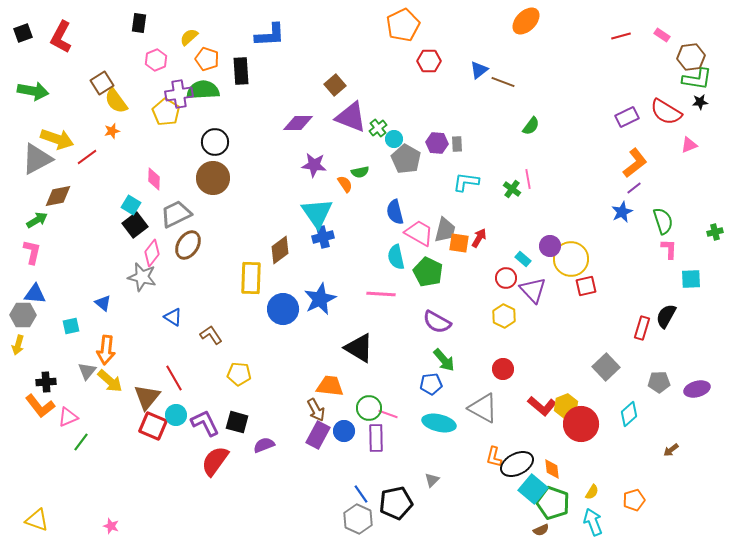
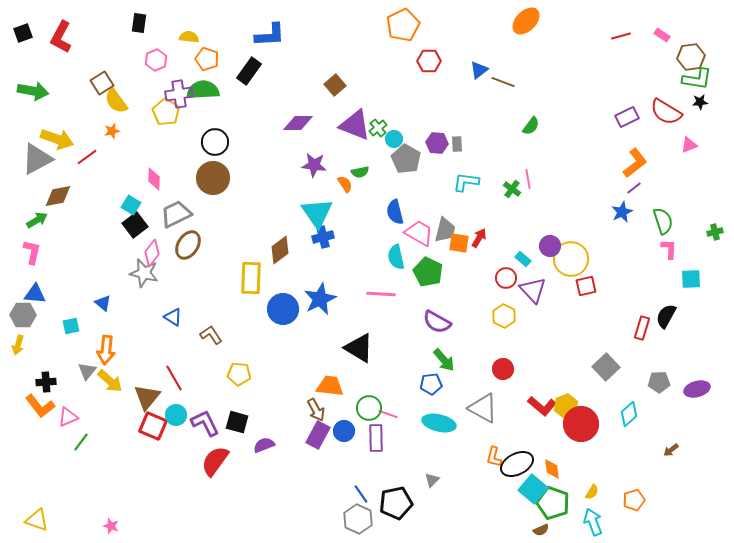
yellow semicircle at (189, 37): rotated 48 degrees clockwise
black rectangle at (241, 71): moved 8 px right; rotated 40 degrees clockwise
purple triangle at (351, 117): moved 4 px right, 8 px down
gray star at (142, 277): moved 2 px right, 4 px up
